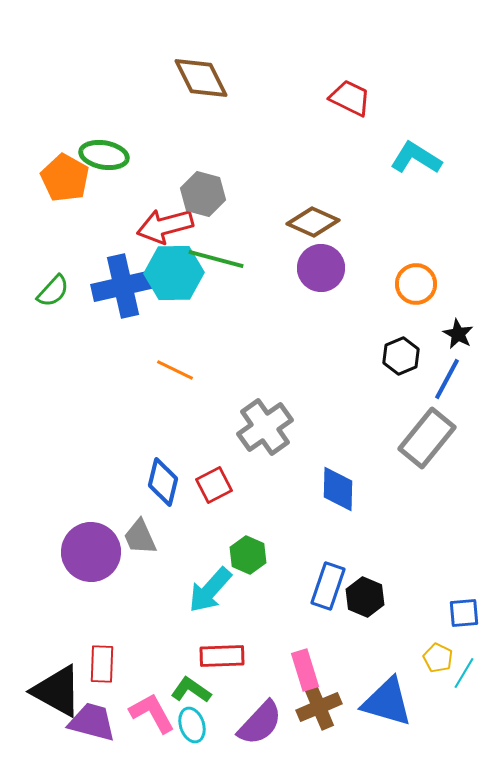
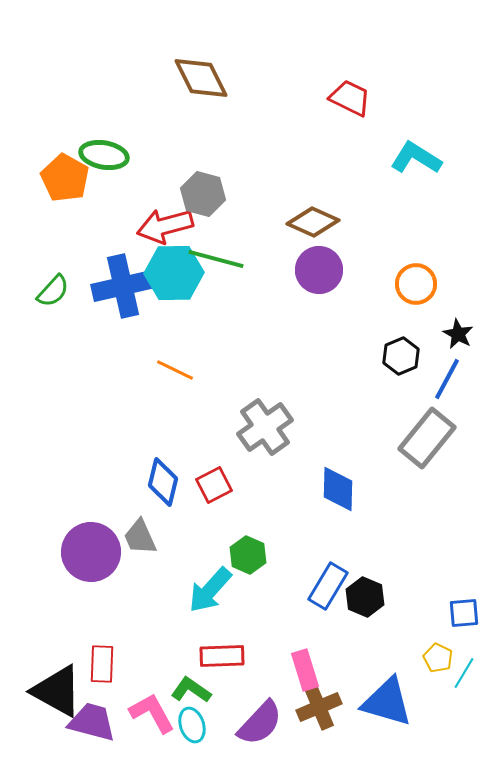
purple circle at (321, 268): moved 2 px left, 2 px down
blue rectangle at (328, 586): rotated 12 degrees clockwise
